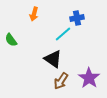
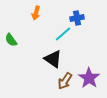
orange arrow: moved 2 px right, 1 px up
brown arrow: moved 4 px right
